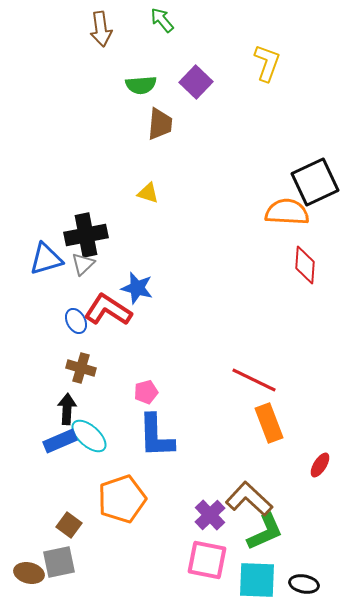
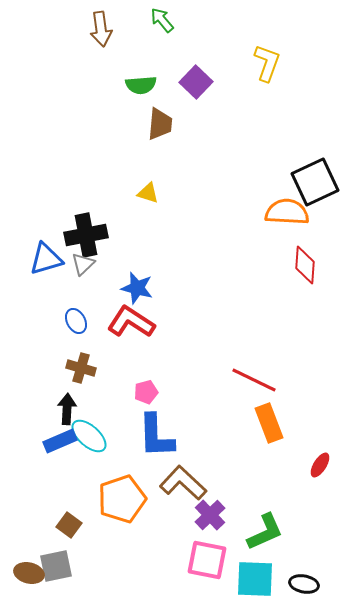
red L-shape: moved 23 px right, 12 px down
brown L-shape: moved 66 px left, 16 px up
gray square: moved 3 px left, 4 px down
cyan square: moved 2 px left, 1 px up
